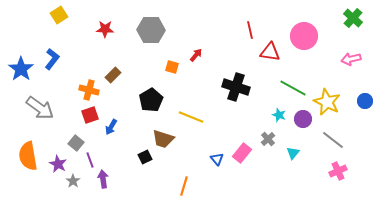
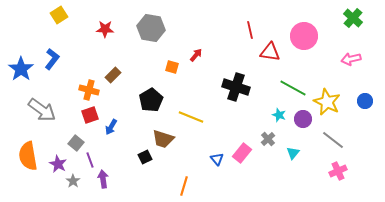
gray hexagon: moved 2 px up; rotated 8 degrees clockwise
gray arrow: moved 2 px right, 2 px down
